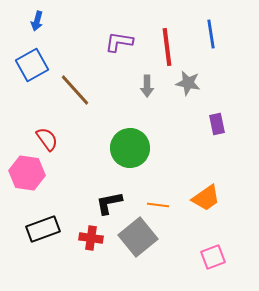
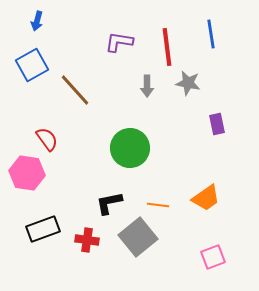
red cross: moved 4 px left, 2 px down
